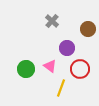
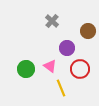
brown circle: moved 2 px down
yellow line: rotated 42 degrees counterclockwise
